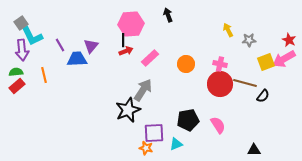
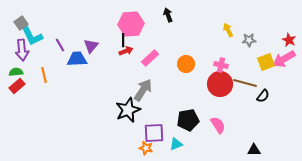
pink cross: moved 1 px right, 1 px down
